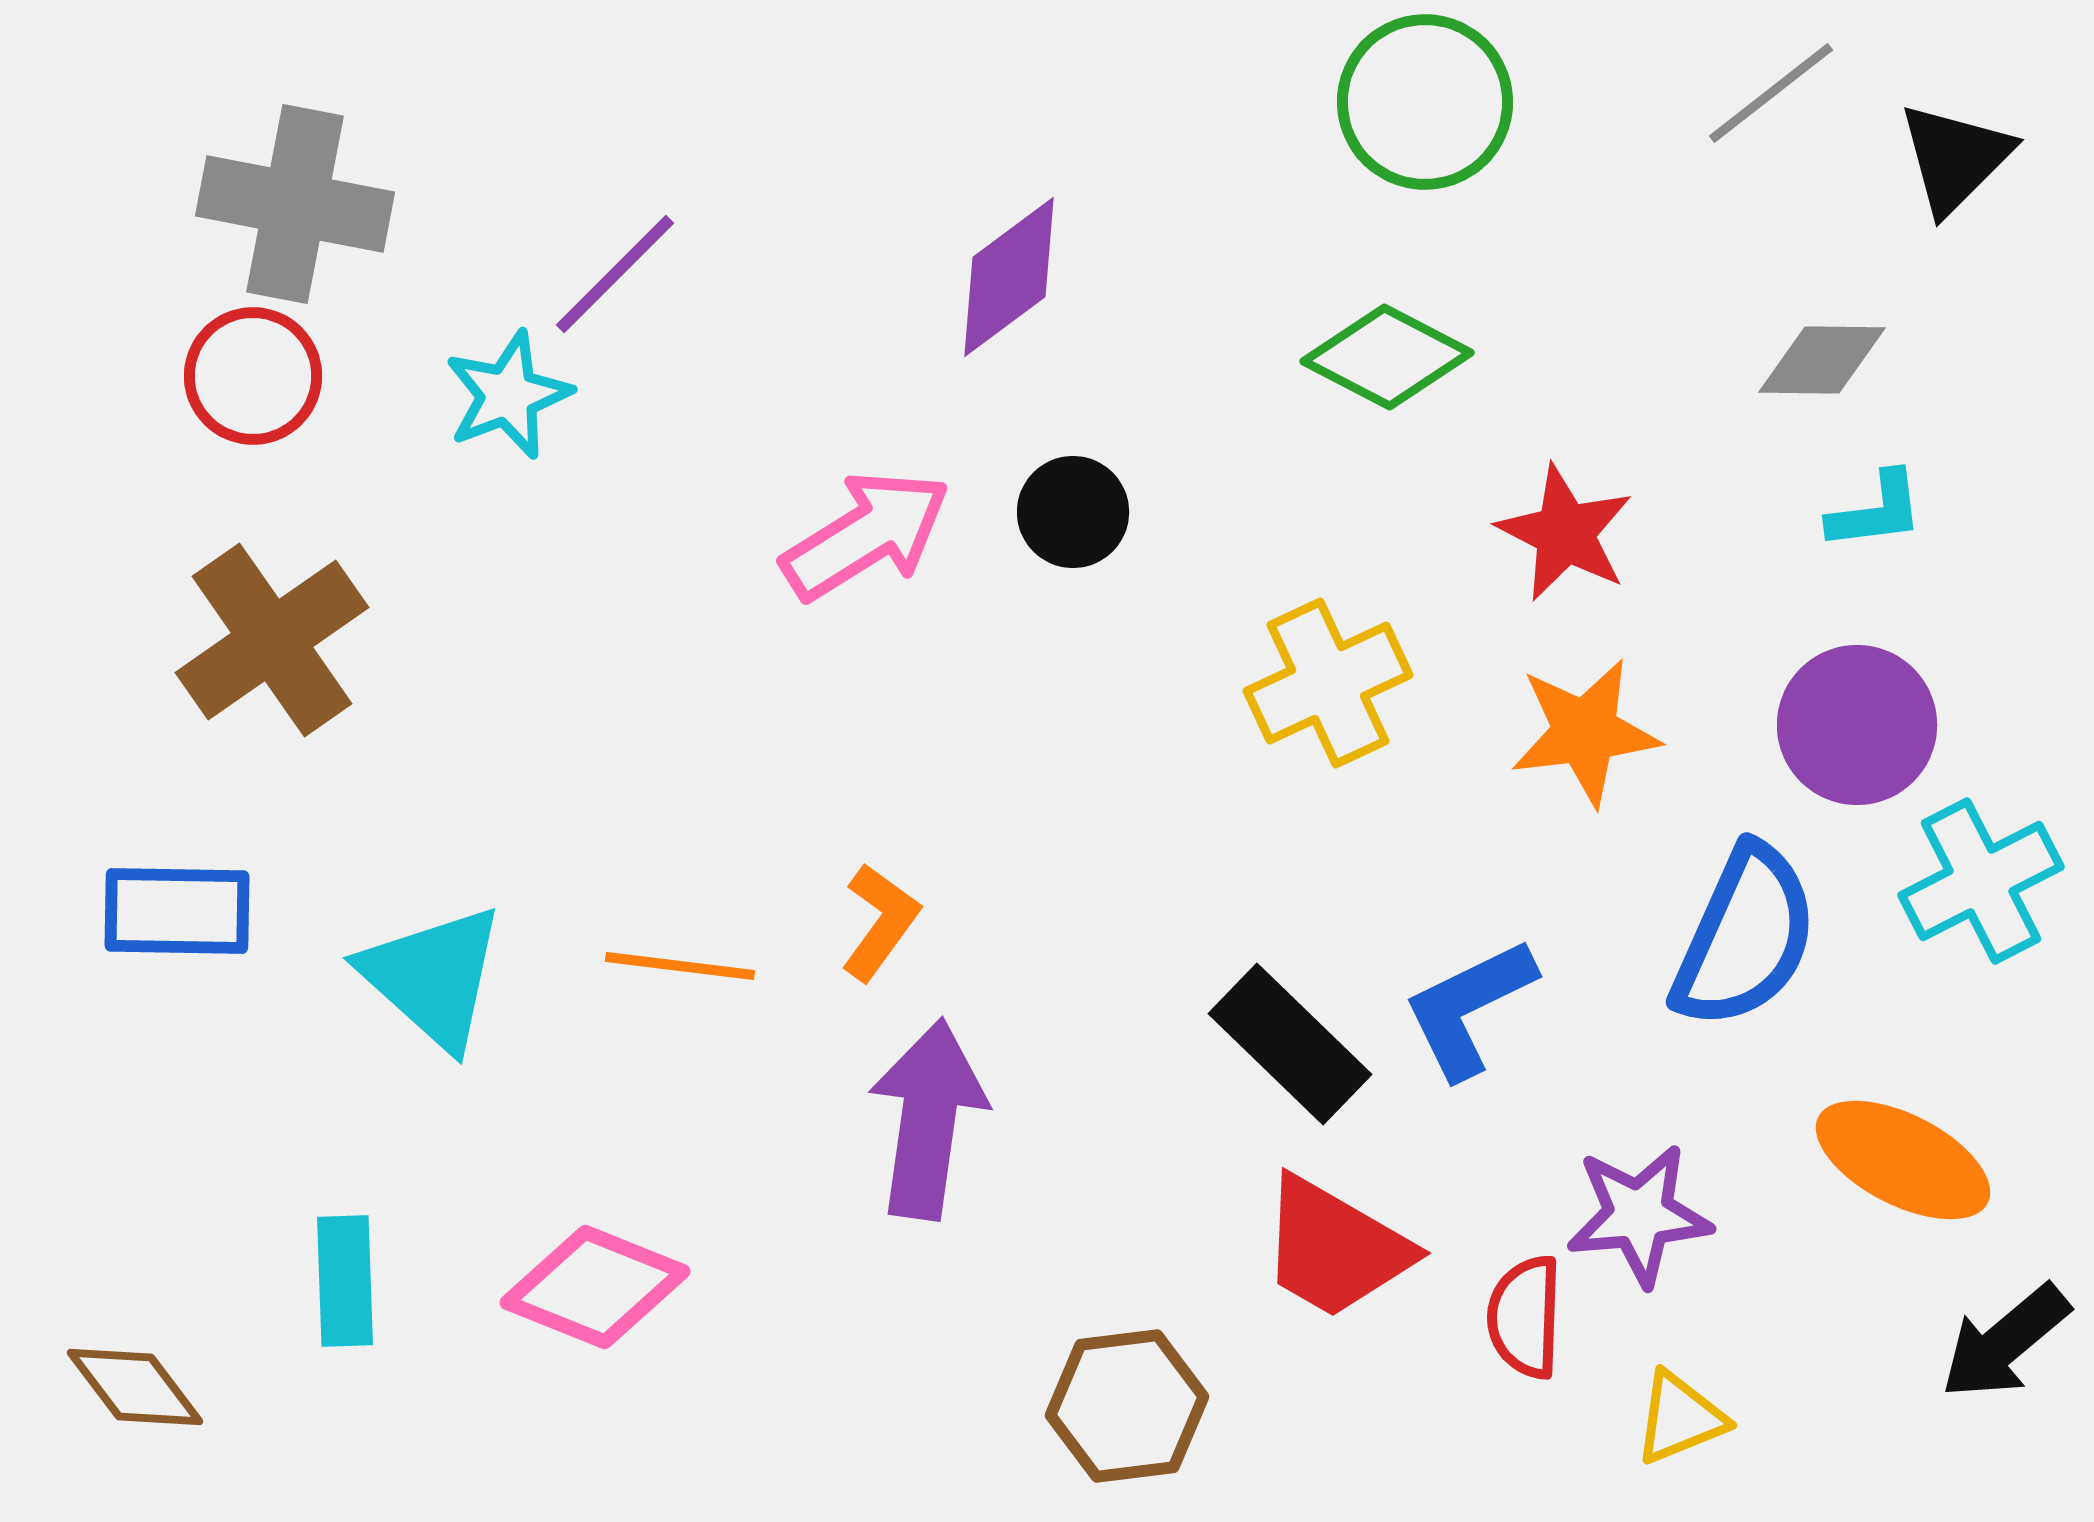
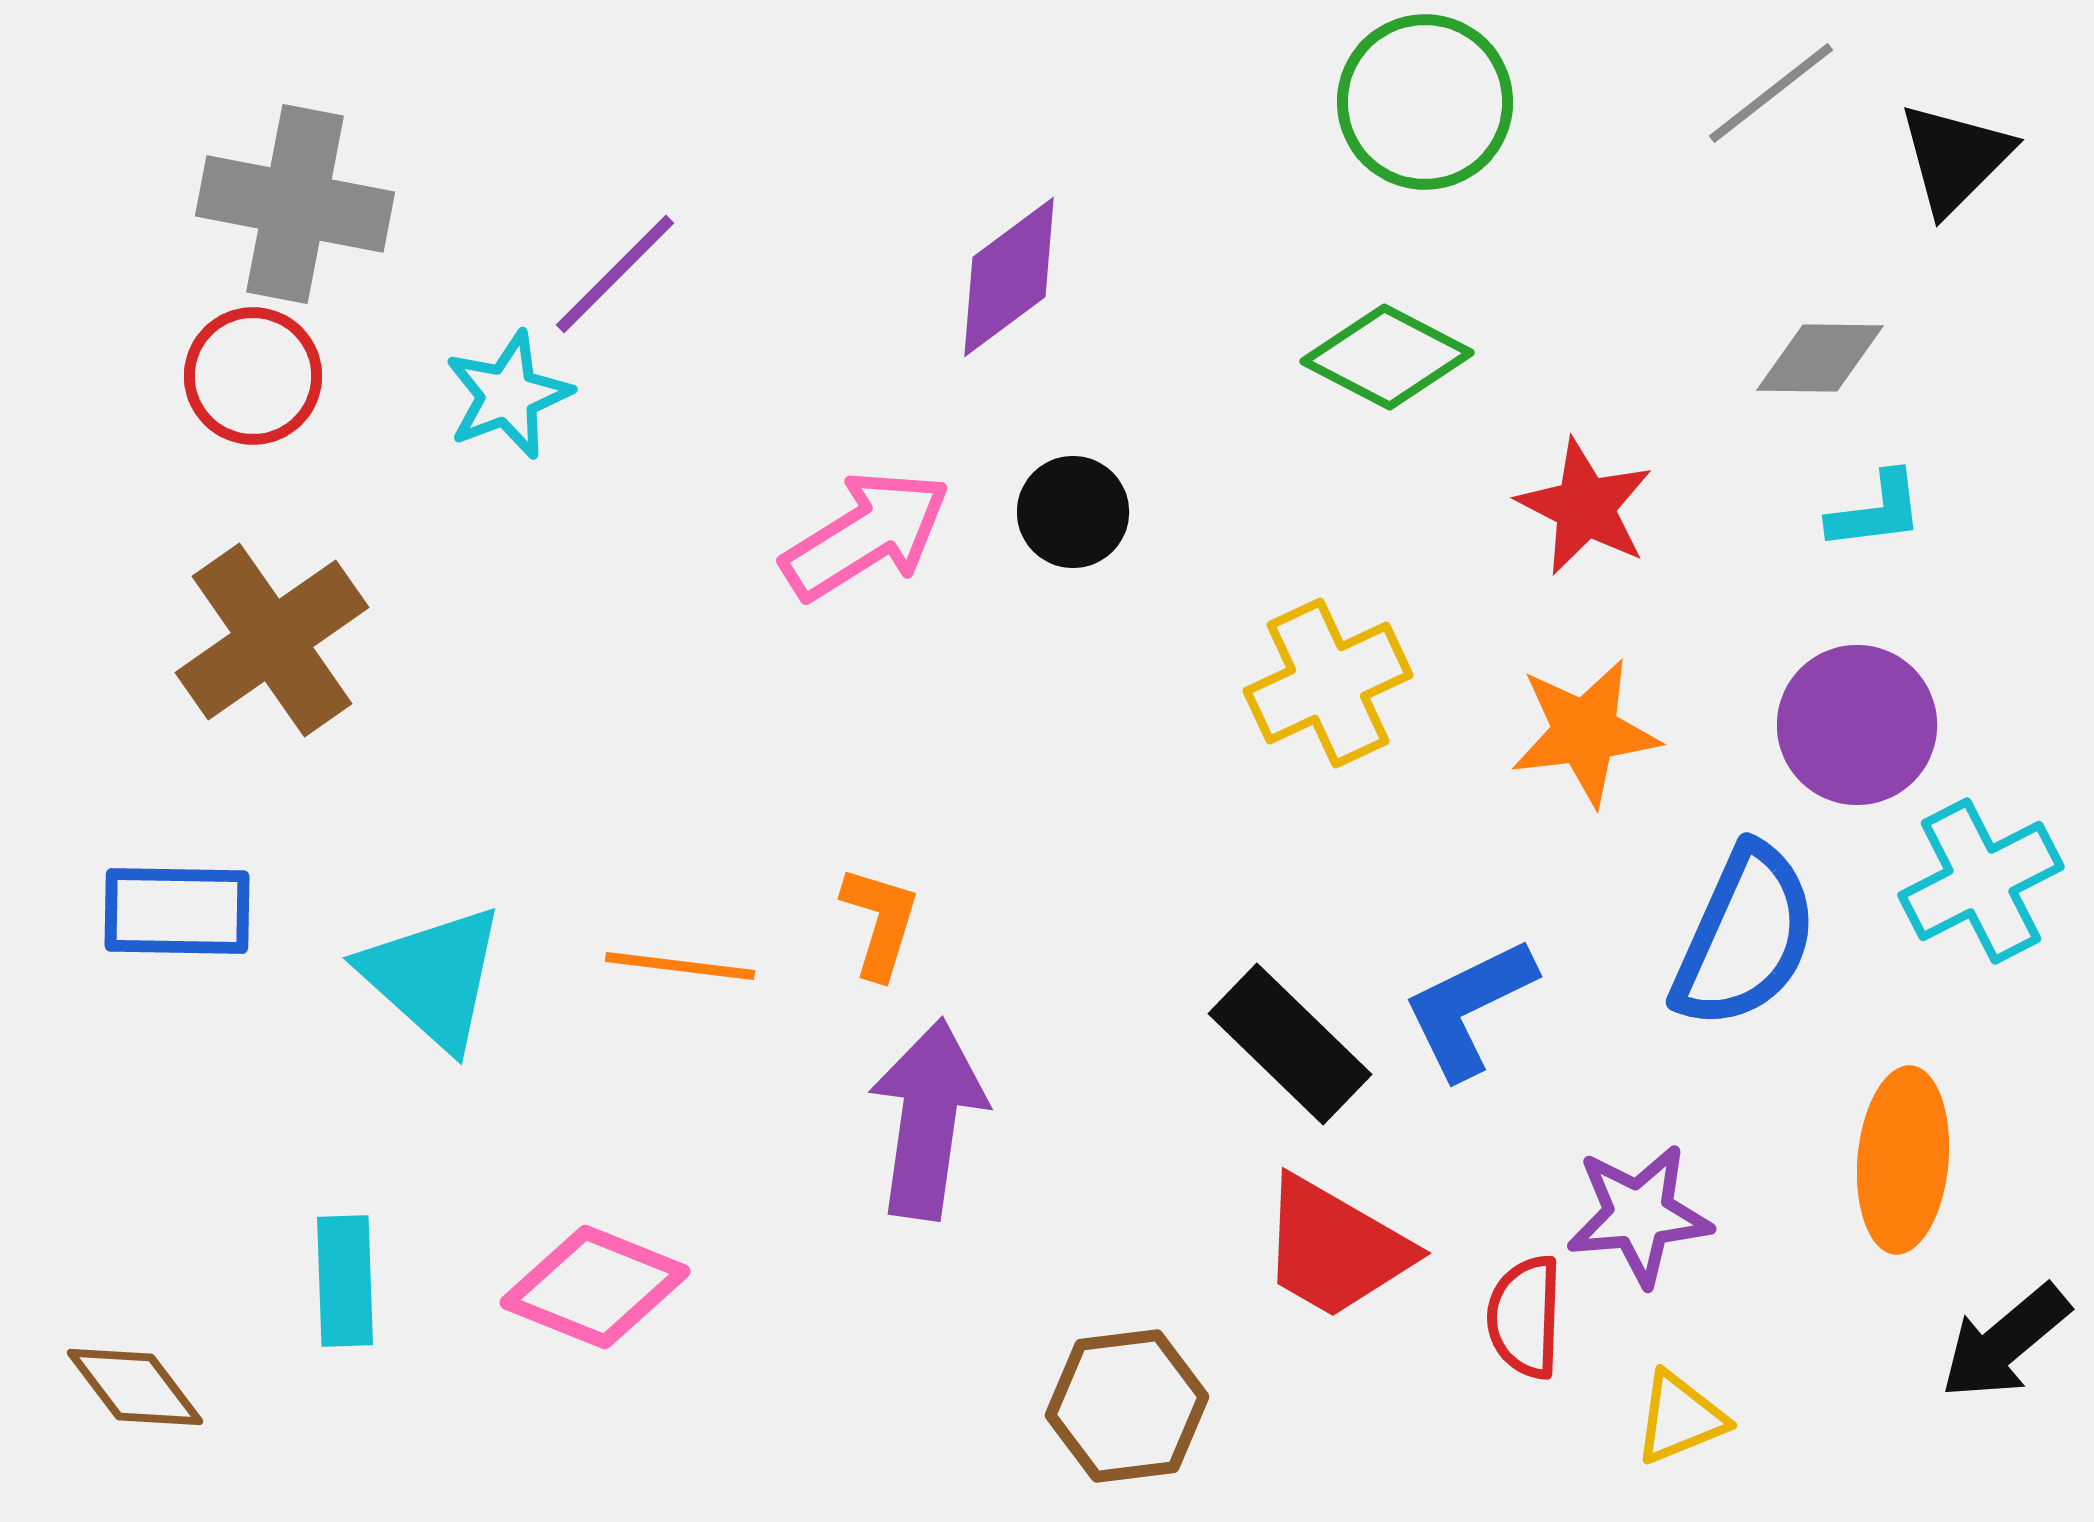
gray diamond: moved 2 px left, 2 px up
red star: moved 20 px right, 26 px up
orange L-shape: rotated 19 degrees counterclockwise
orange ellipse: rotated 68 degrees clockwise
